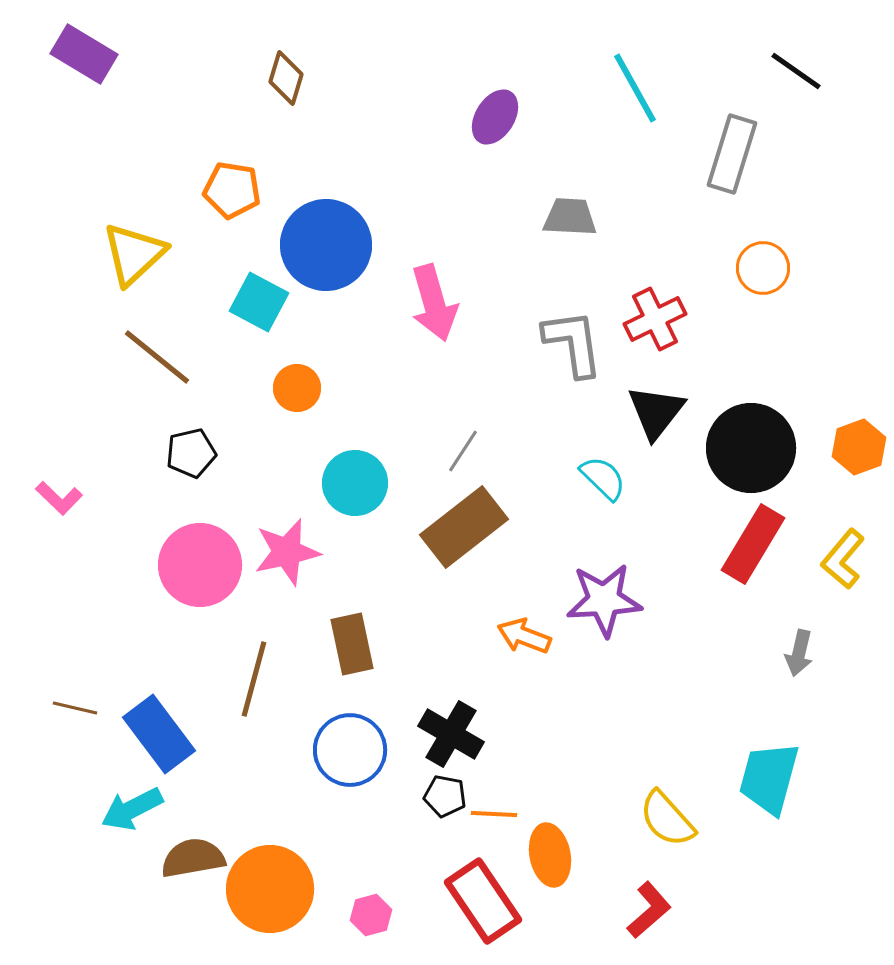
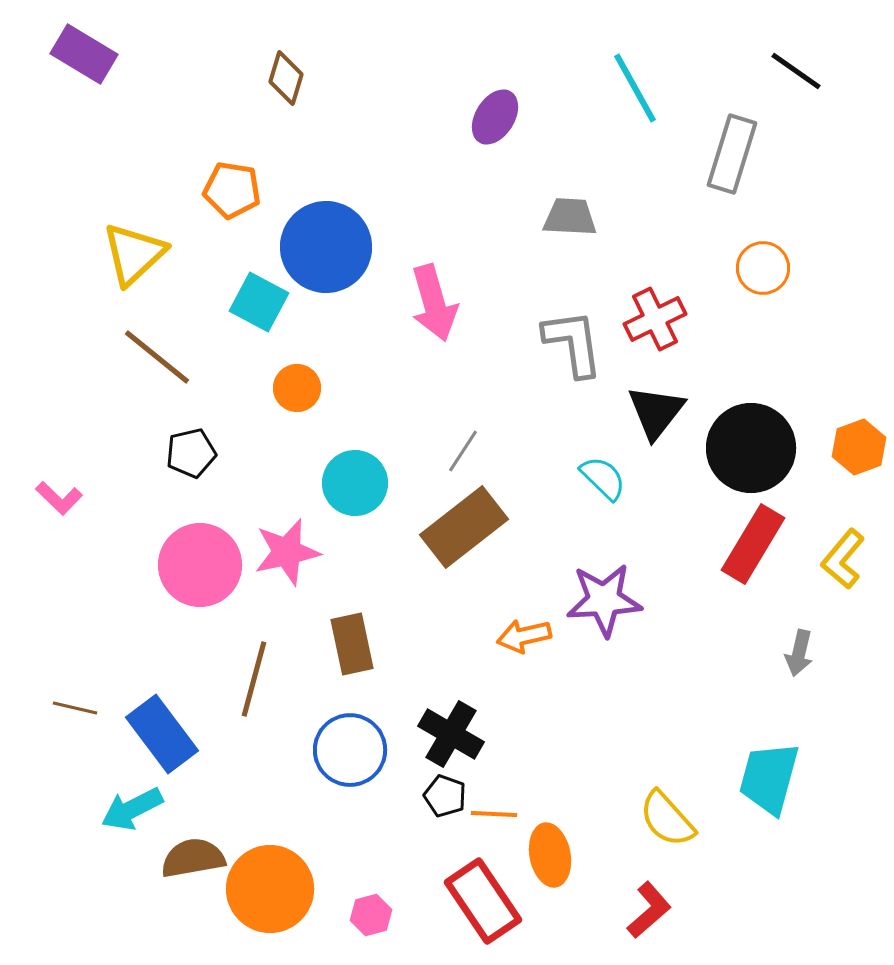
blue circle at (326, 245): moved 2 px down
orange arrow at (524, 636): rotated 34 degrees counterclockwise
blue rectangle at (159, 734): moved 3 px right
black pentagon at (445, 796): rotated 9 degrees clockwise
